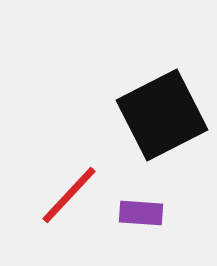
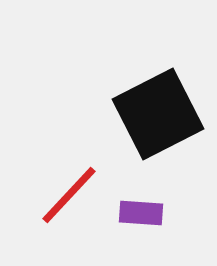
black square: moved 4 px left, 1 px up
